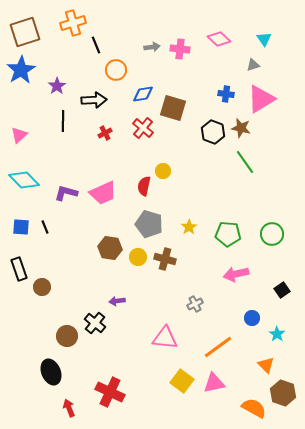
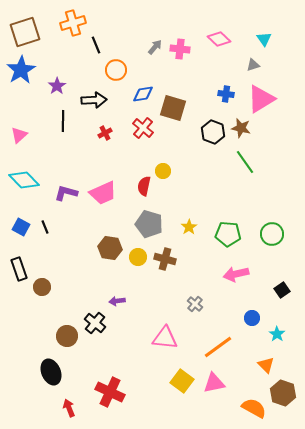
gray arrow at (152, 47): moved 3 px right; rotated 42 degrees counterclockwise
blue square at (21, 227): rotated 24 degrees clockwise
gray cross at (195, 304): rotated 21 degrees counterclockwise
